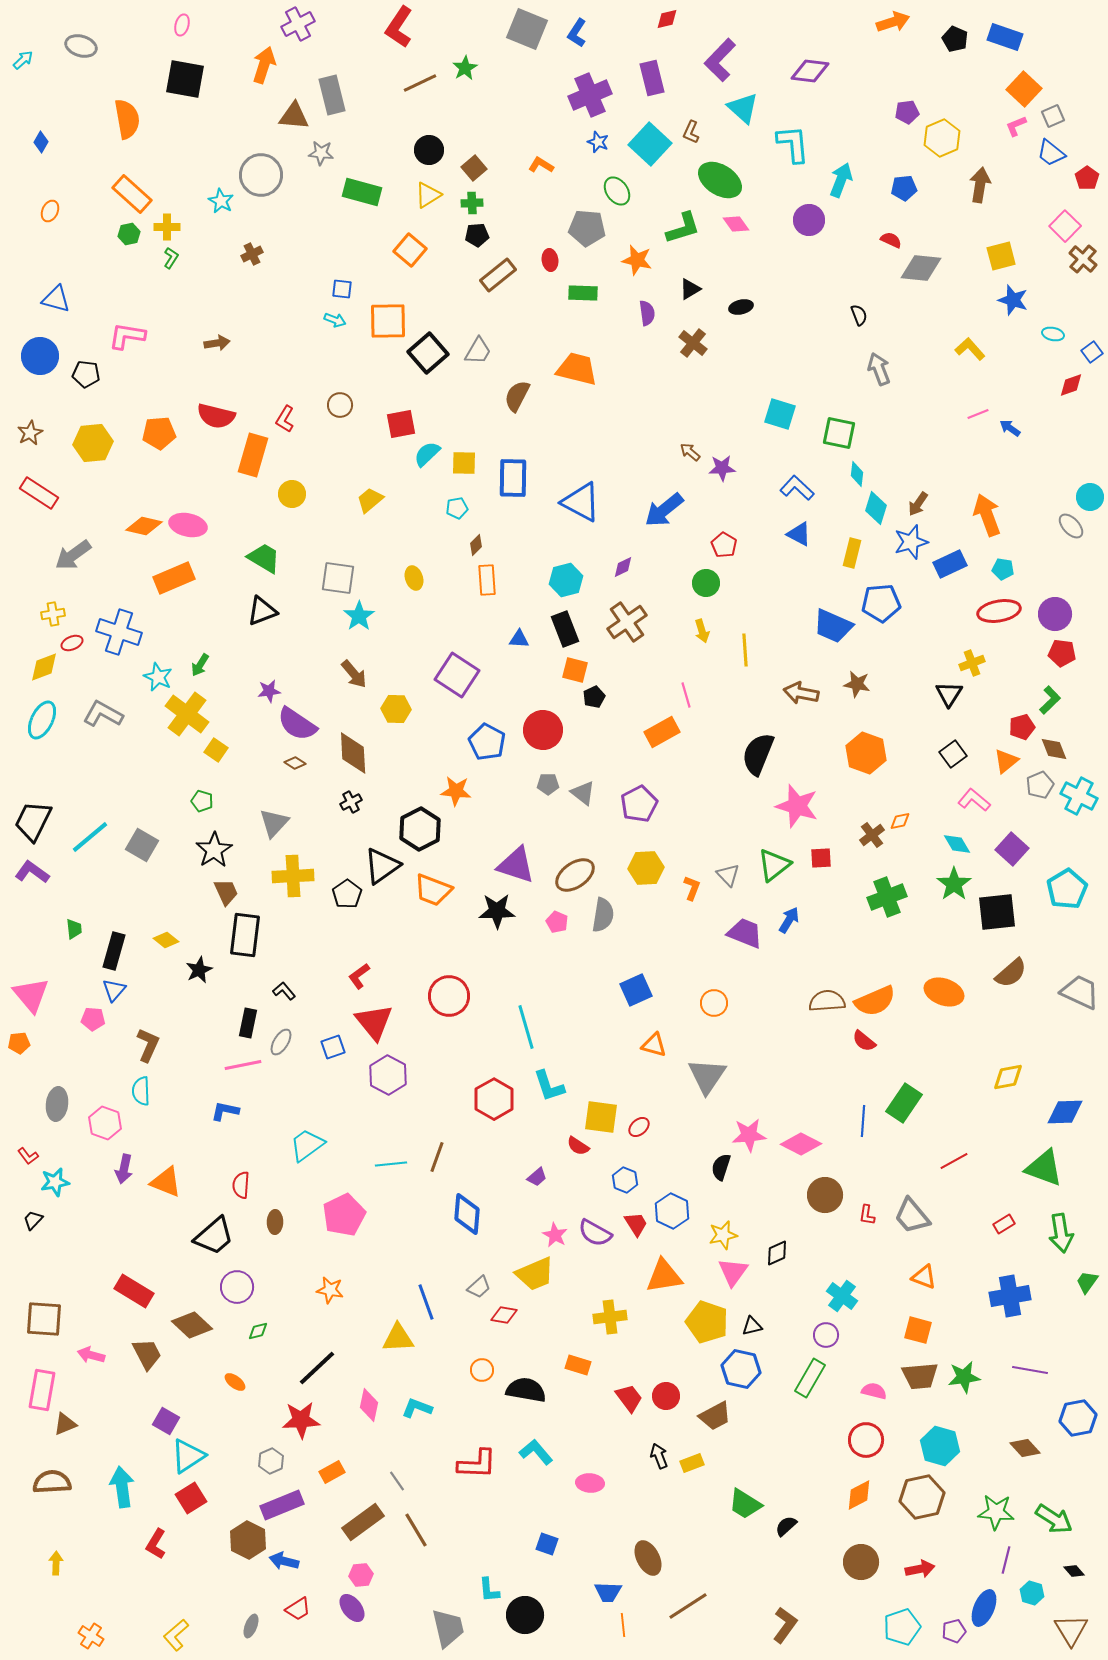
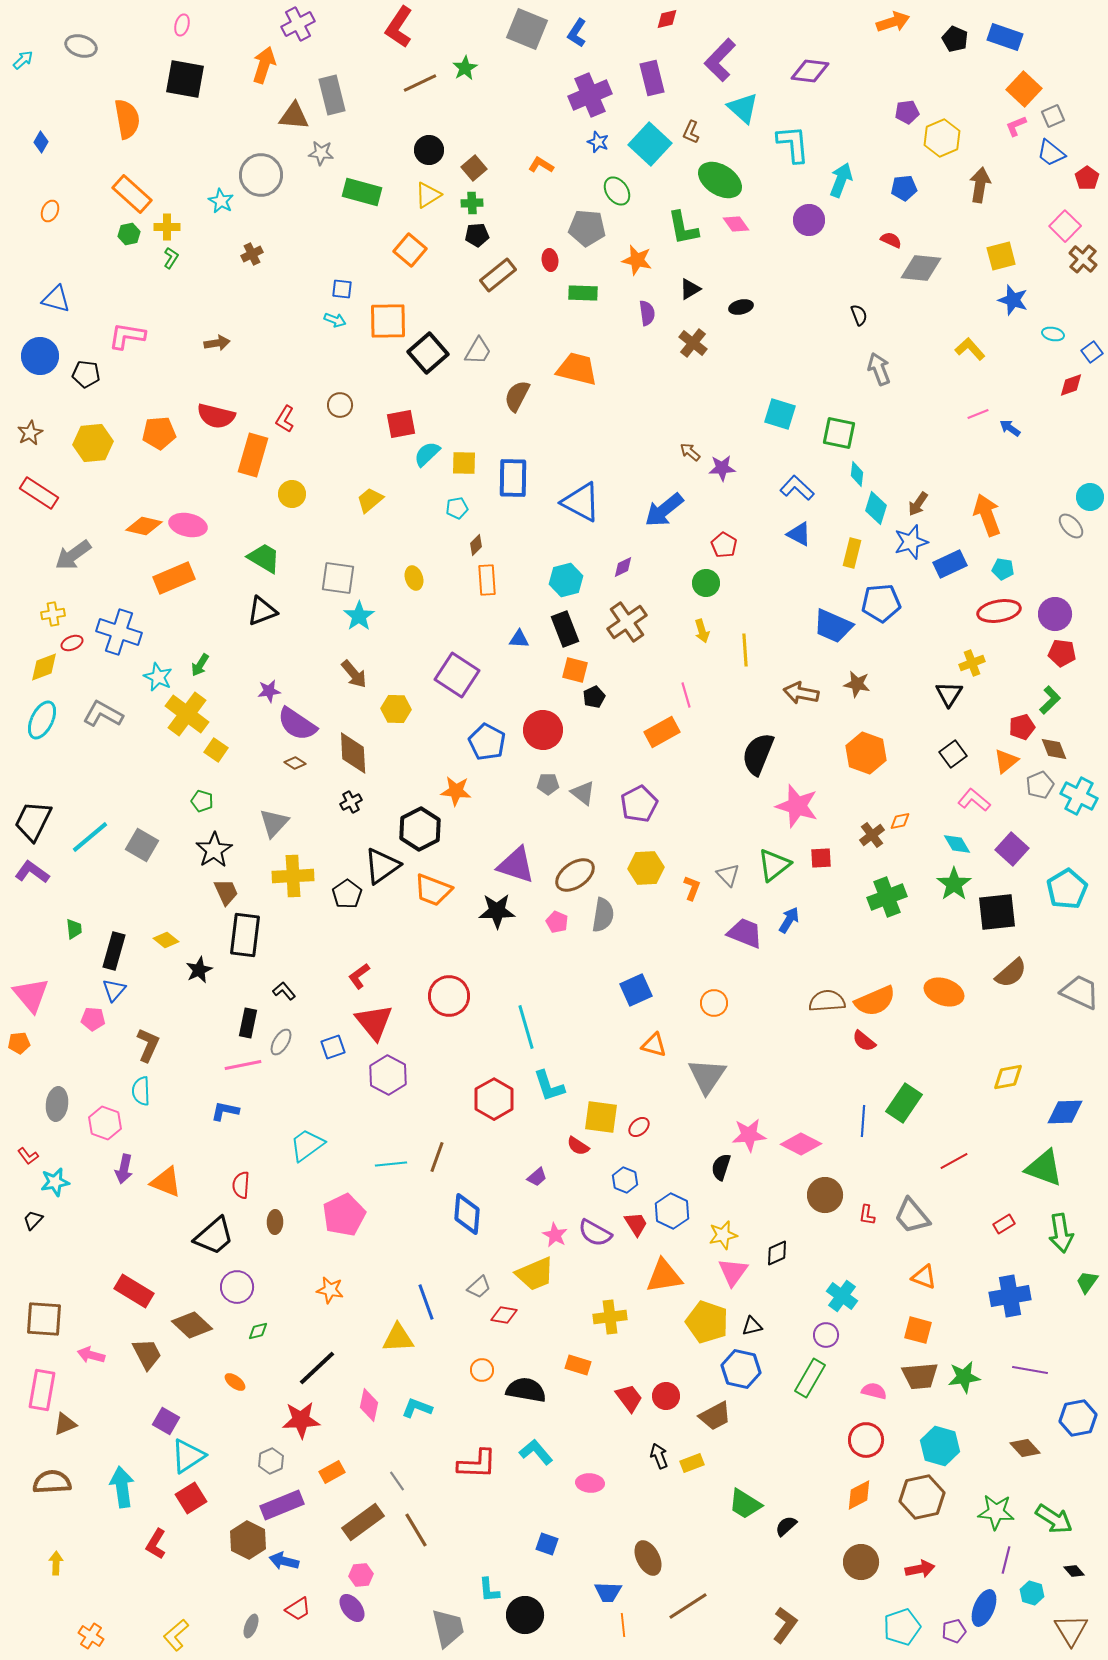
green L-shape at (683, 228): rotated 96 degrees clockwise
